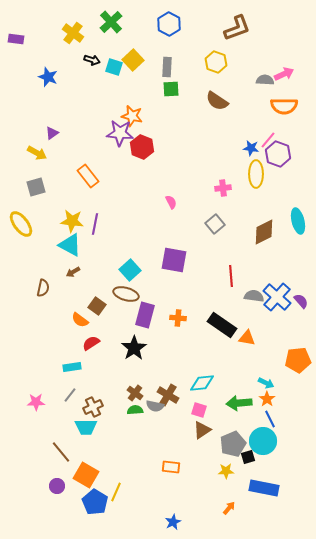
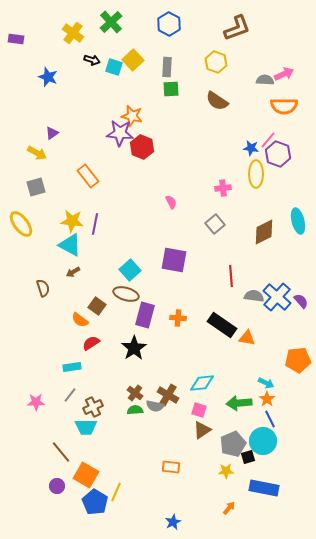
brown semicircle at (43, 288): rotated 30 degrees counterclockwise
